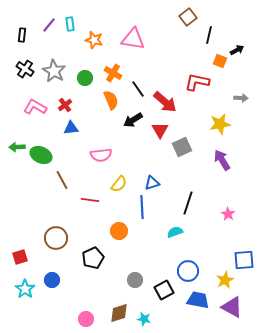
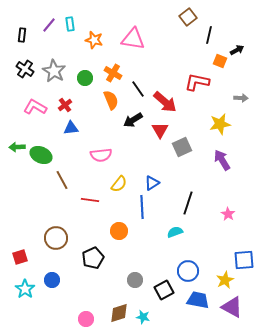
blue triangle at (152, 183): rotated 14 degrees counterclockwise
cyan star at (144, 319): moved 1 px left, 2 px up
